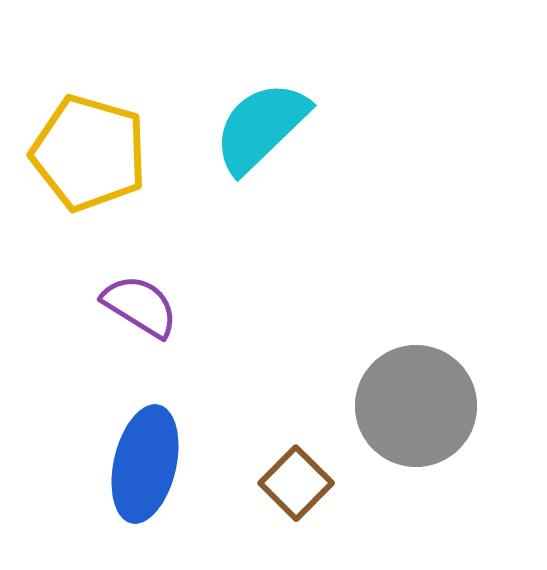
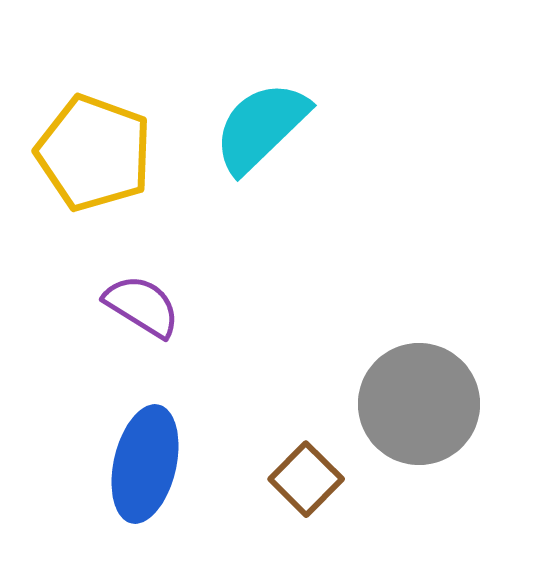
yellow pentagon: moved 5 px right; rotated 4 degrees clockwise
purple semicircle: moved 2 px right
gray circle: moved 3 px right, 2 px up
brown square: moved 10 px right, 4 px up
